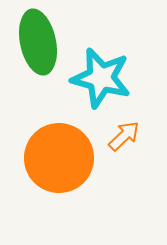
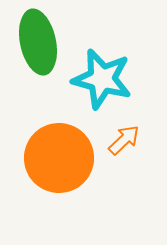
cyan star: moved 1 px right, 1 px down
orange arrow: moved 4 px down
